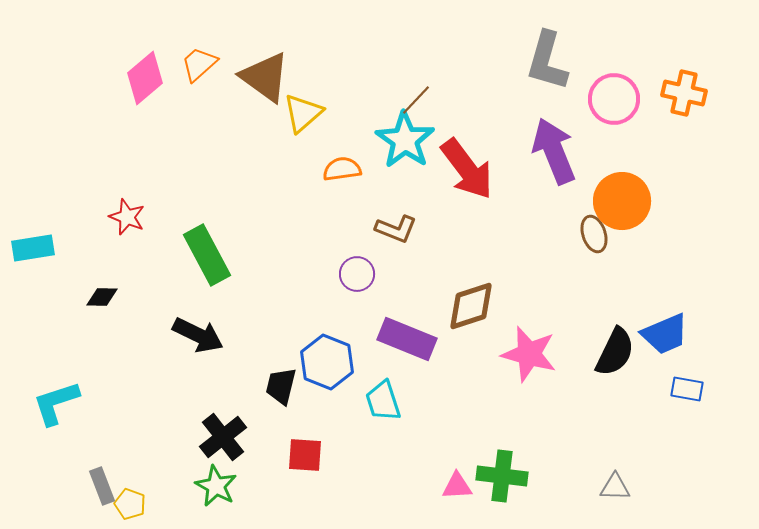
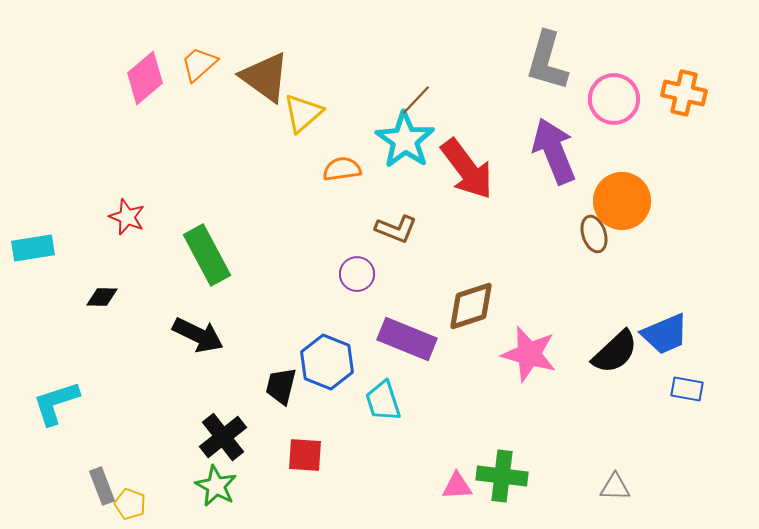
black semicircle: rotated 21 degrees clockwise
